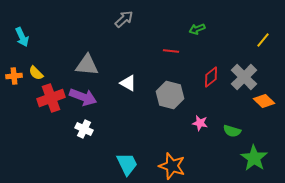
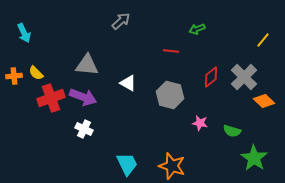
gray arrow: moved 3 px left, 2 px down
cyan arrow: moved 2 px right, 4 px up
